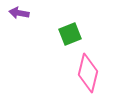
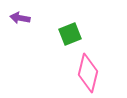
purple arrow: moved 1 px right, 5 px down
